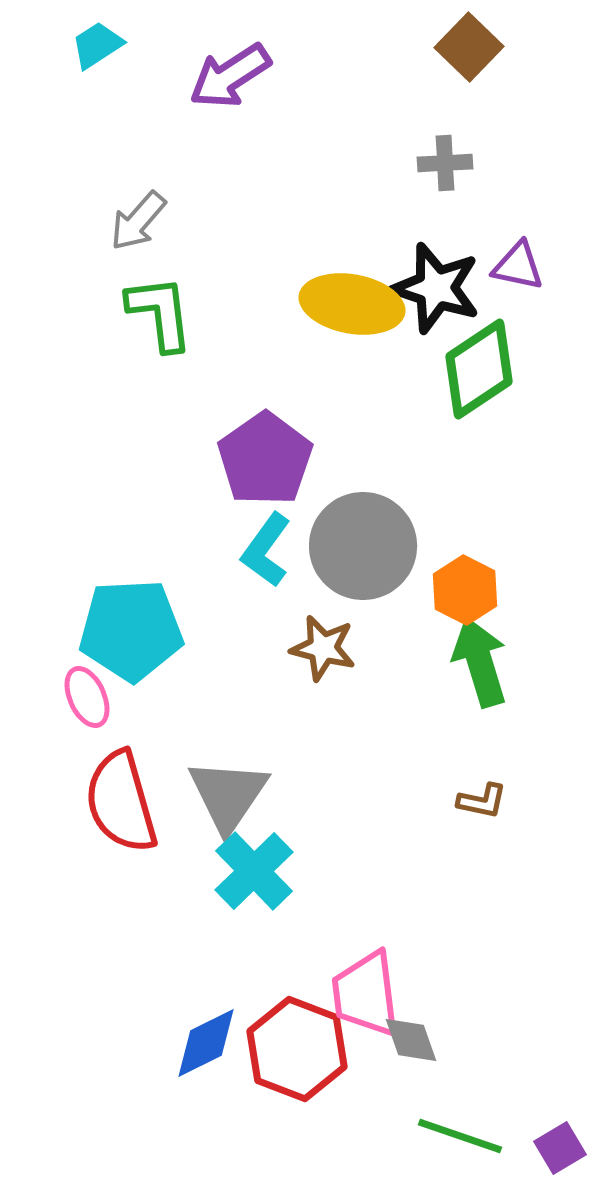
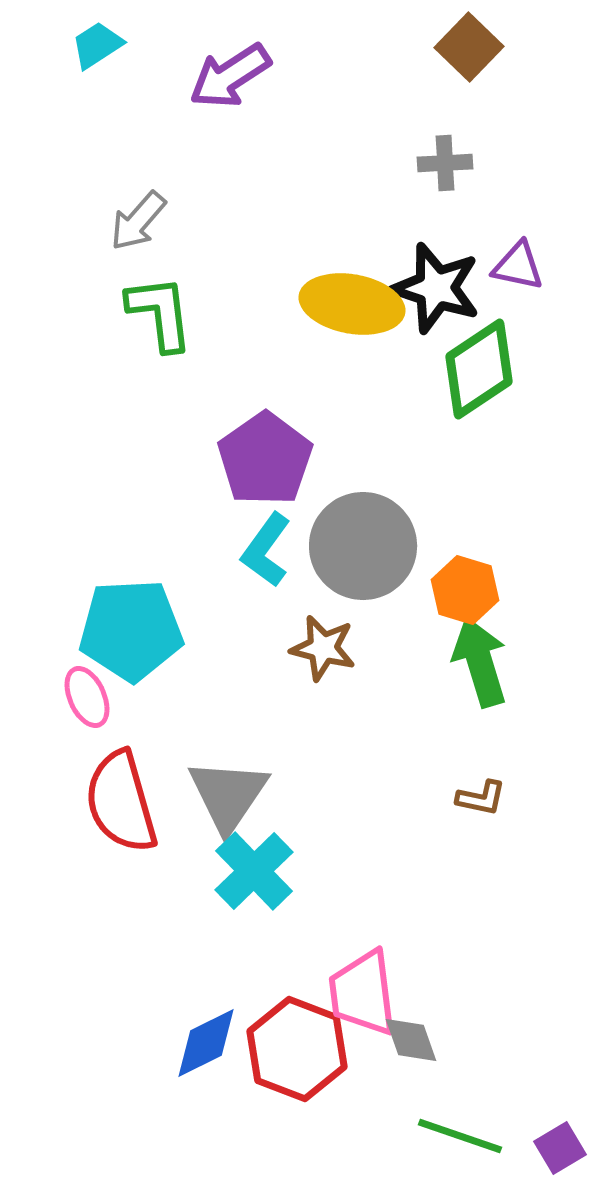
orange hexagon: rotated 10 degrees counterclockwise
brown L-shape: moved 1 px left, 3 px up
pink trapezoid: moved 3 px left, 1 px up
